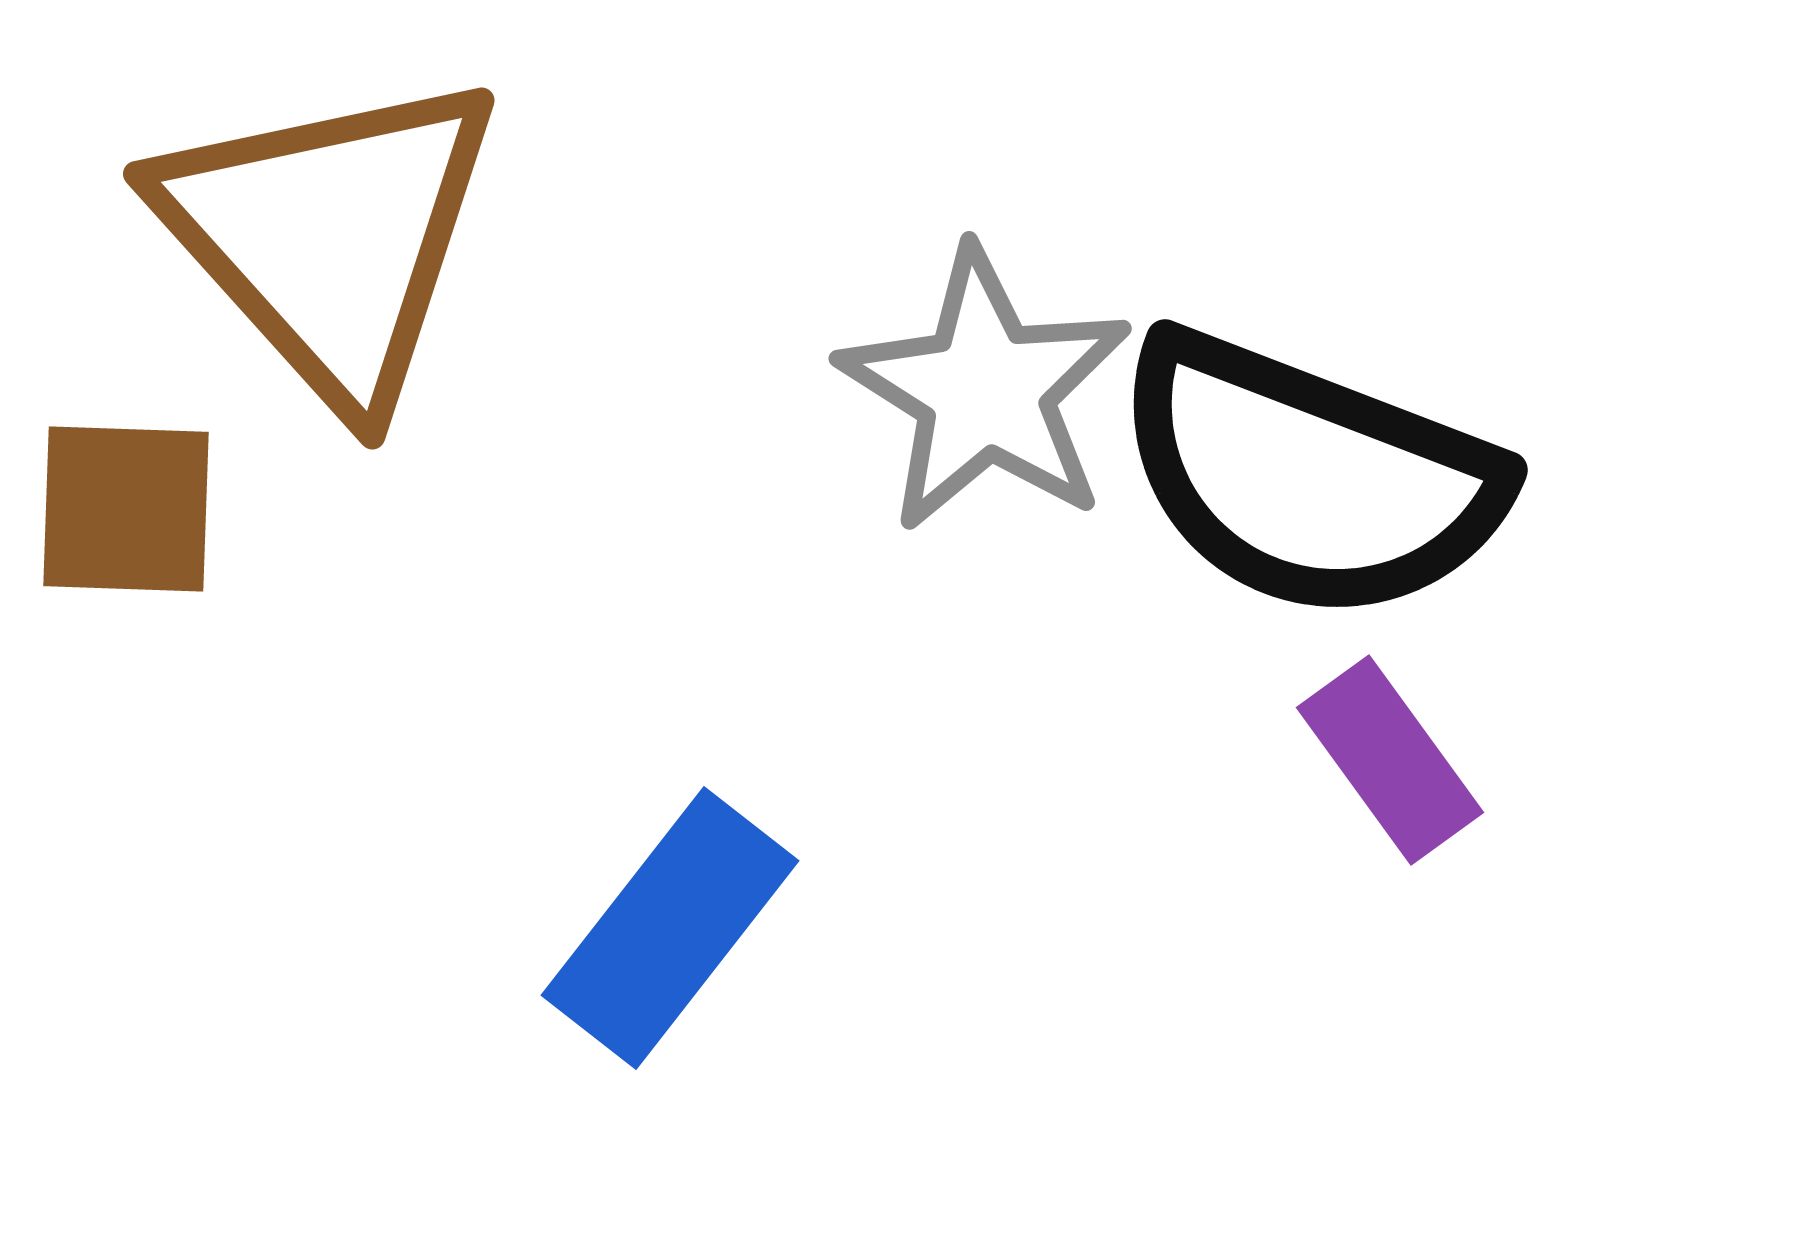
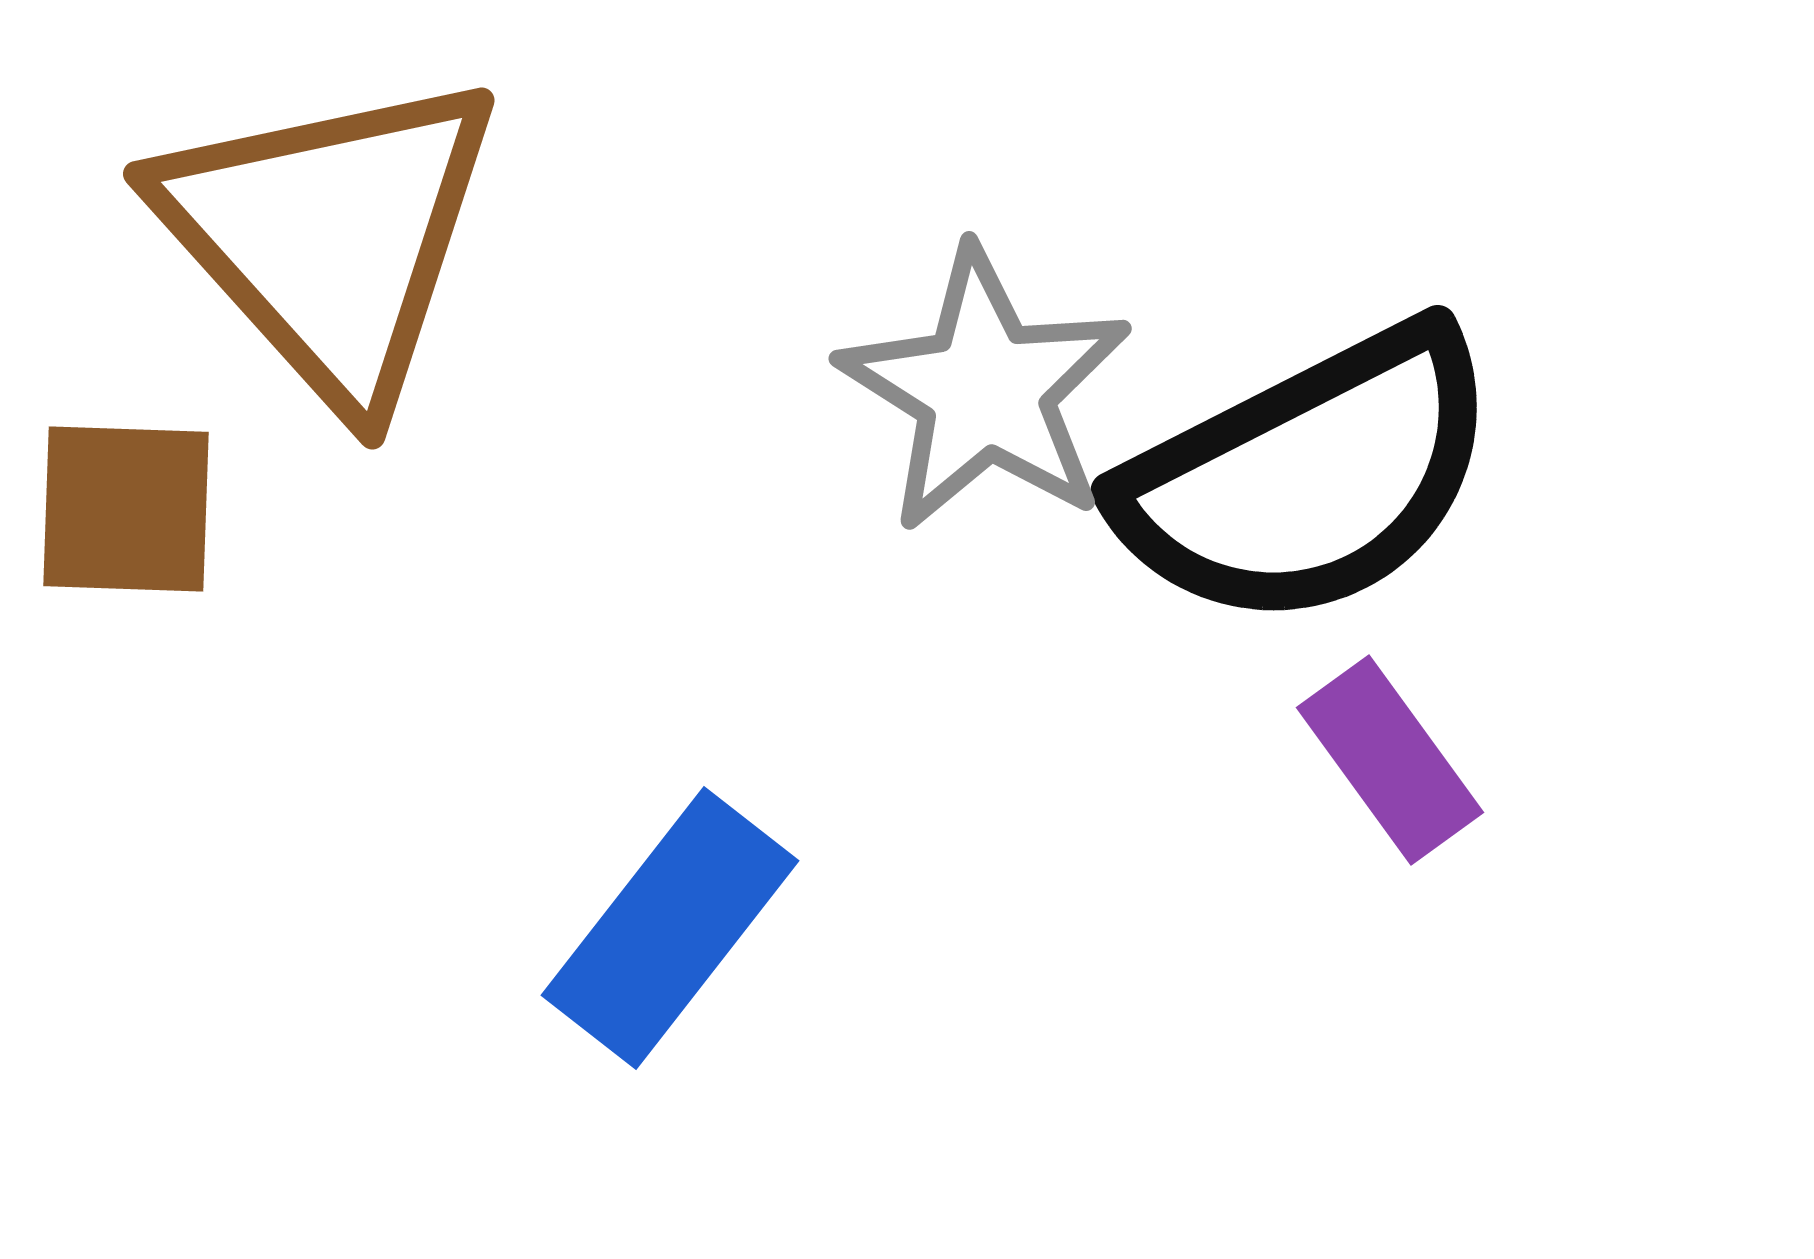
black semicircle: rotated 48 degrees counterclockwise
